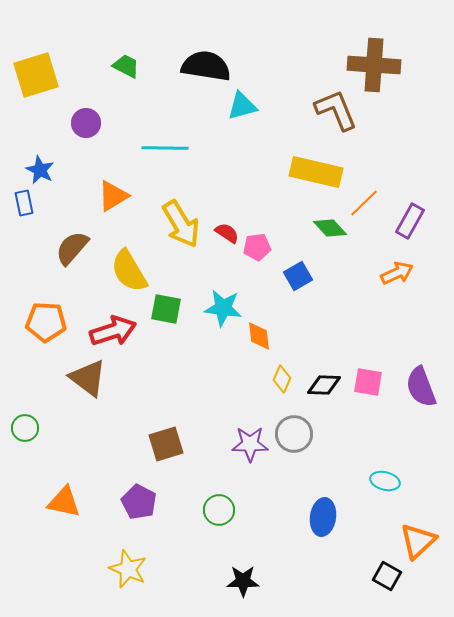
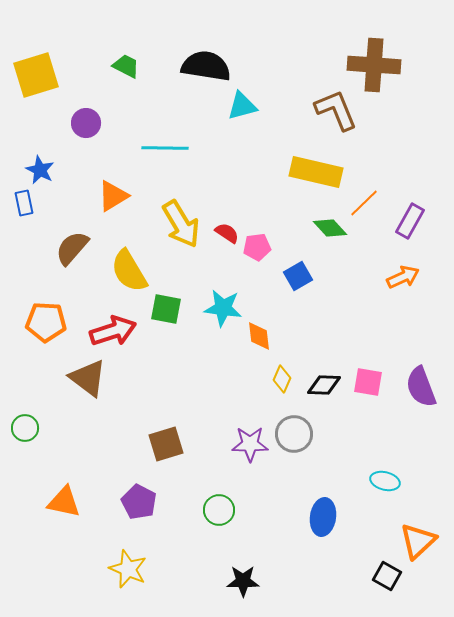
orange arrow at (397, 273): moved 6 px right, 4 px down
